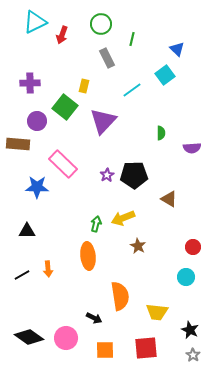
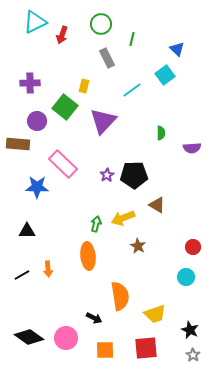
brown triangle: moved 12 px left, 6 px down
yellow trapezoid: moved 2 px left, 2 px down; rotated 25 degrees counterclockwise
